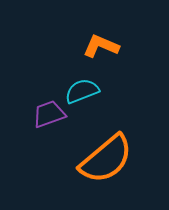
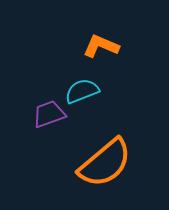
orange semicircle: moved 1 px left, 4 px down
